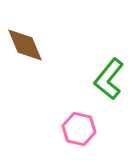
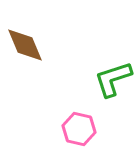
green L-shape: moved 4 px right; rotated 33 degrees clockwise
